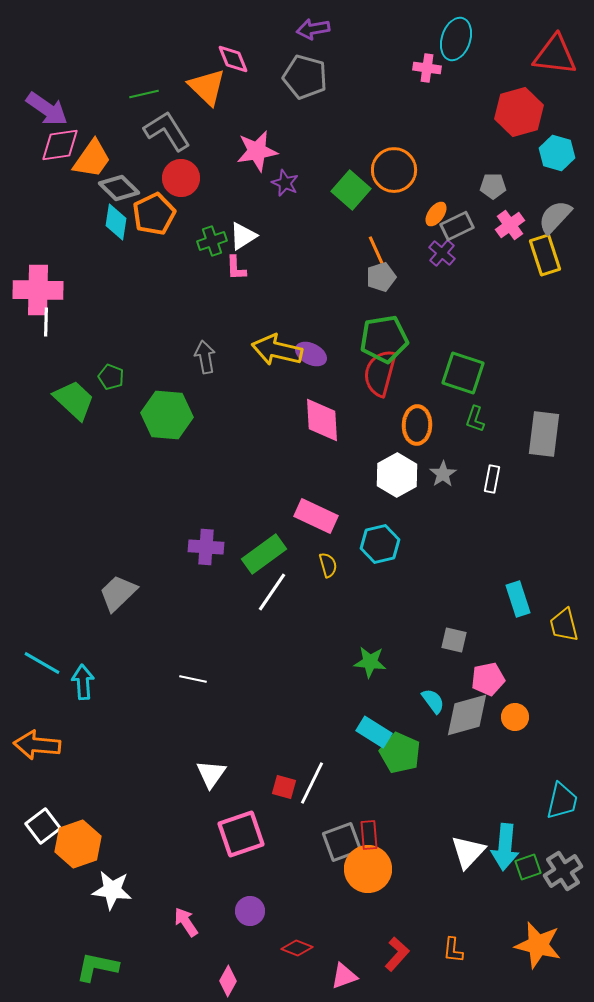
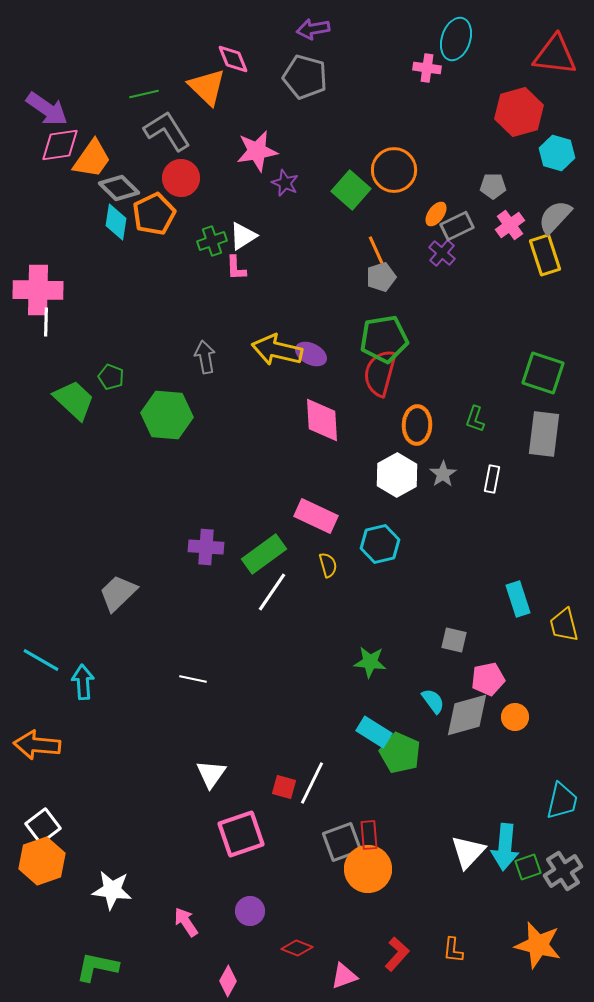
green square at (463, 373): moved 80 px right
cyan line at (42, 663): moved 1 px left, 3 px up
orange hexagon at (78, 844): moved 36 px left, 17 px down
